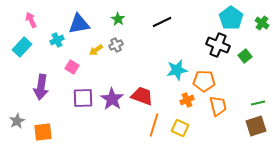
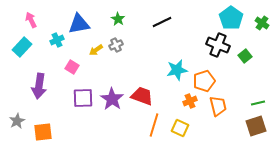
orange pentagon: rotated 20 degrees counterclockwise
purple arrow: moved 2 px left, 1 px up
orange cross: moved 3 px right, 1 px down
